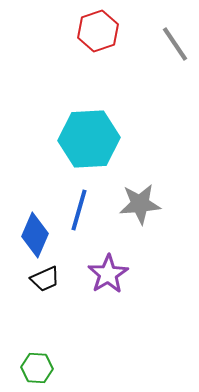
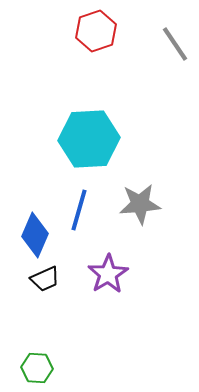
red hexagon: moved 2 px left
